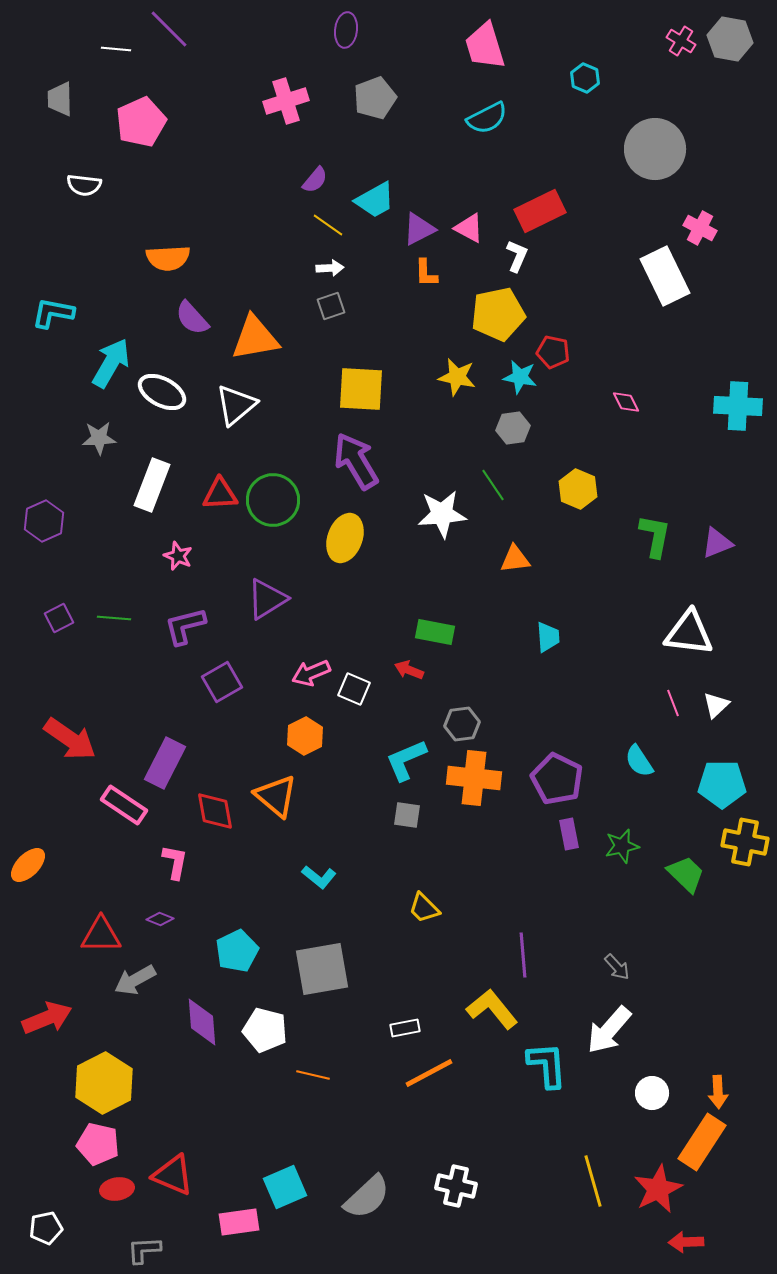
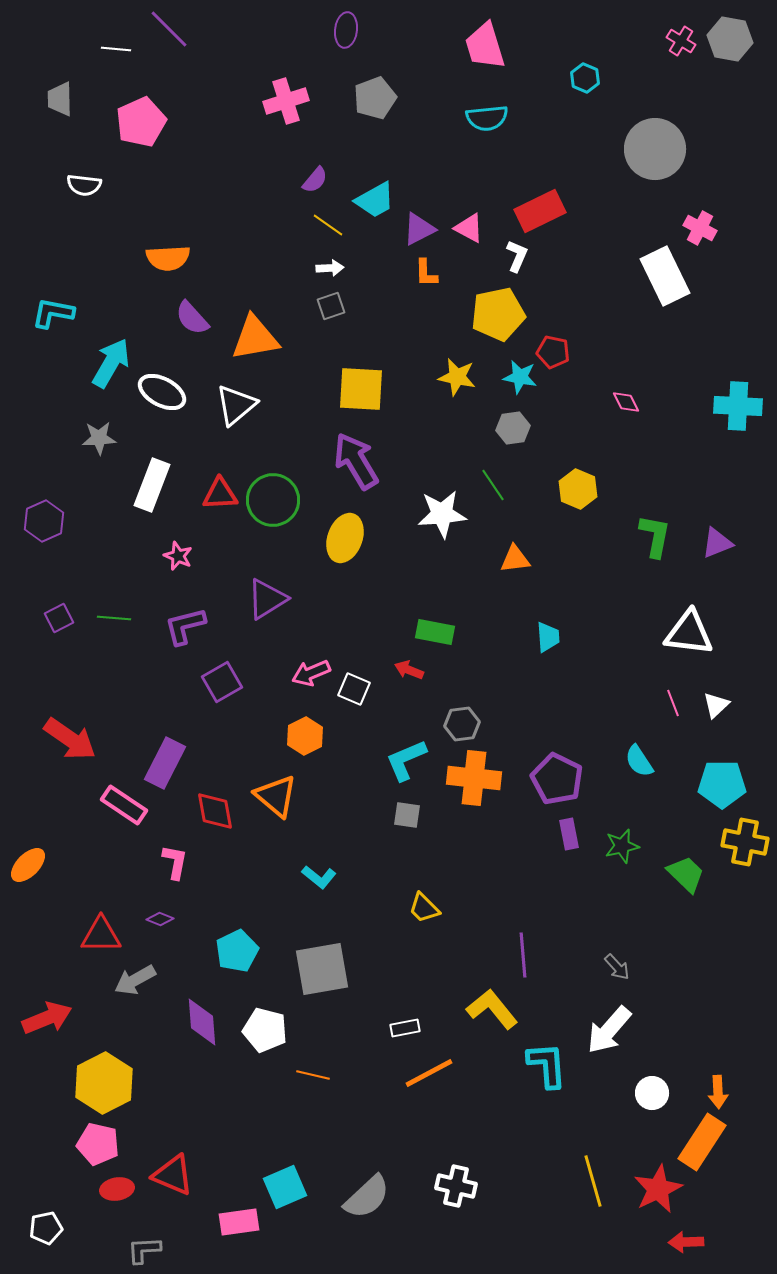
cyan semicircle at (487, 118): rotated 21 degrees clockwise
